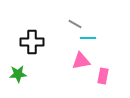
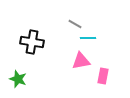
black cross: rotated 10 degrees clockwise
green star: moved 5 px down; rotated 24 degrees clockwise
